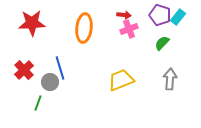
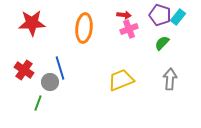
red cross: rotated 12 degrees counterclockwise
